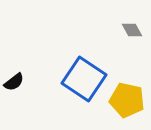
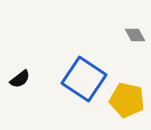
gray diamond: moved 3 px right, 5 px down
black semicircle: moved 6 px right, 3 px up
